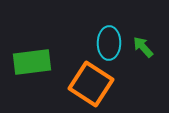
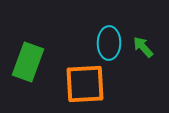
green rectangle: moved 4 px left; rotated 63 degrees counterclockwise
orange square: moved 6 px left; rotated 36 degrees counterclockwise
